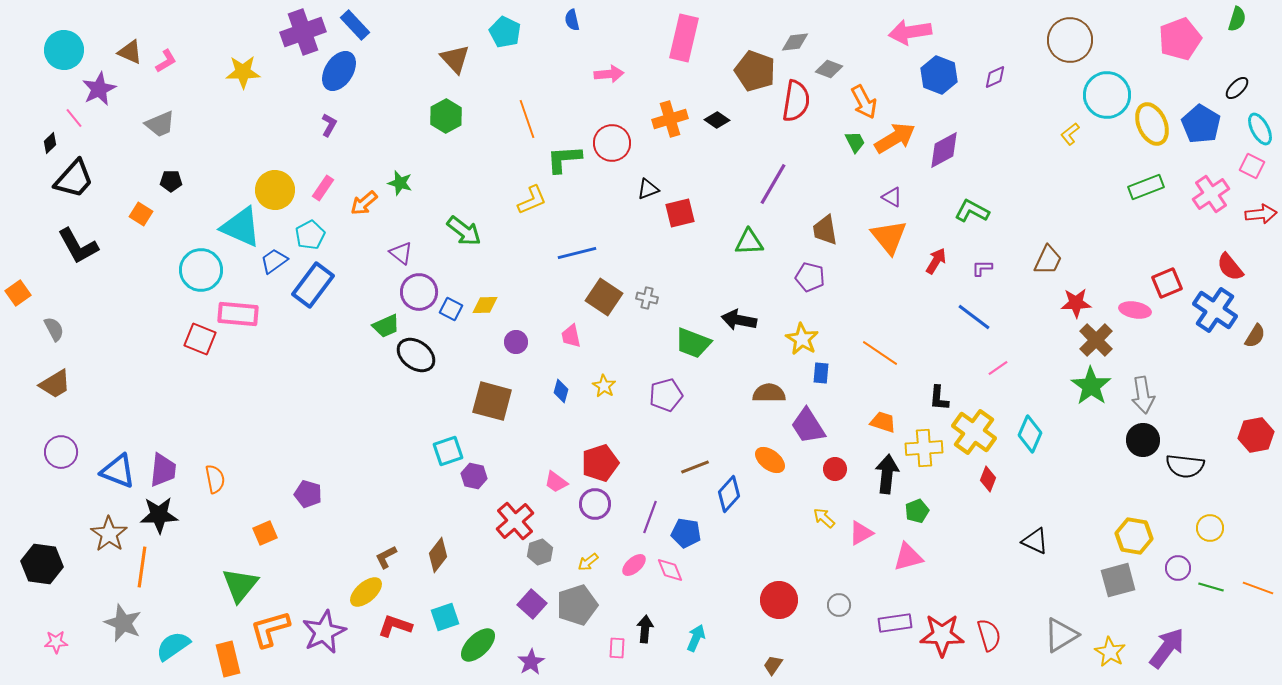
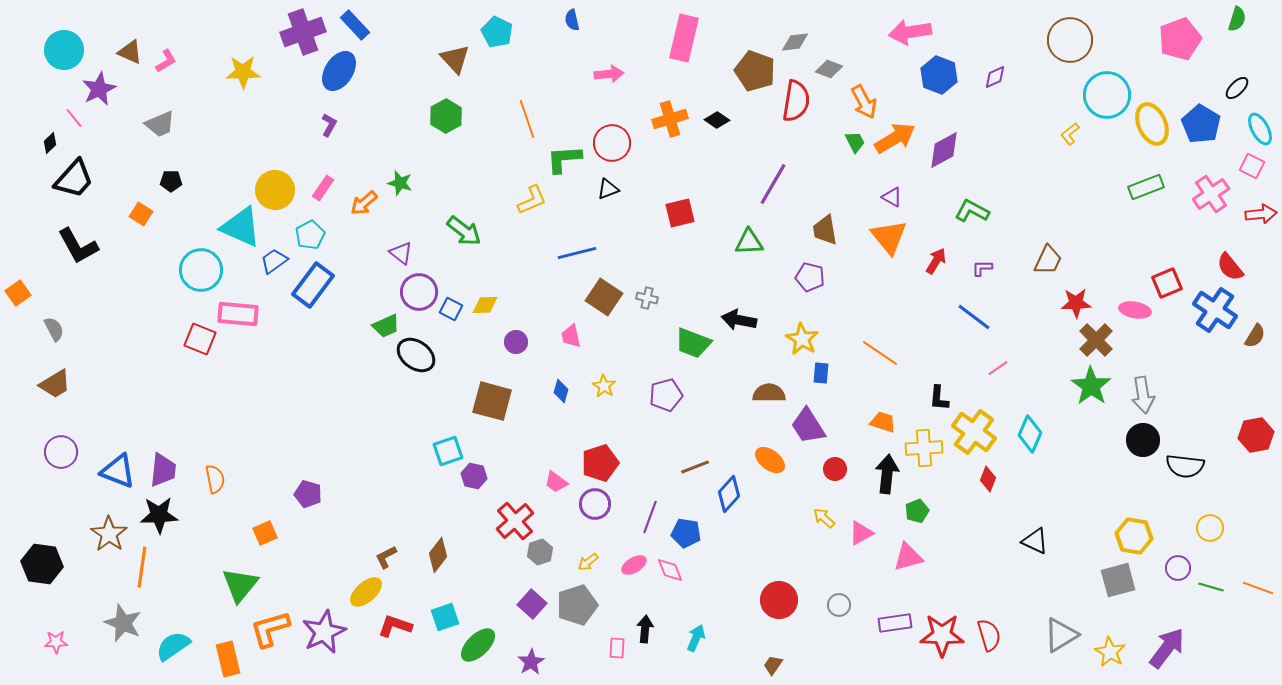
cyan pentagon at (505, 32): moved 8 px left
black triangle at (648, 189): moved 40 px left
pink ellipse at (634, 565): rotated 10 degrees clockwise
